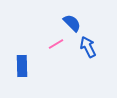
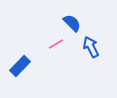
blue arrow: moved 3 px right
blue rectangle: moved 2 px left; rotated 45 degrees clockwise
